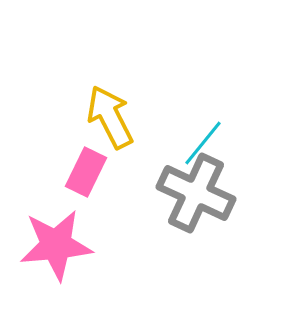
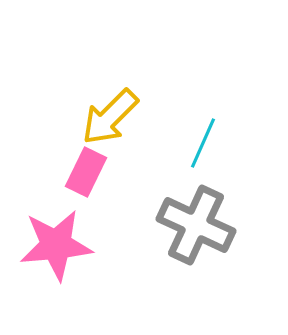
yellow arrow: rotated 108 degrees counterclockwise
cyan line: rotated 15 degrees counterclockwise
gray cross: moved 32 px down
